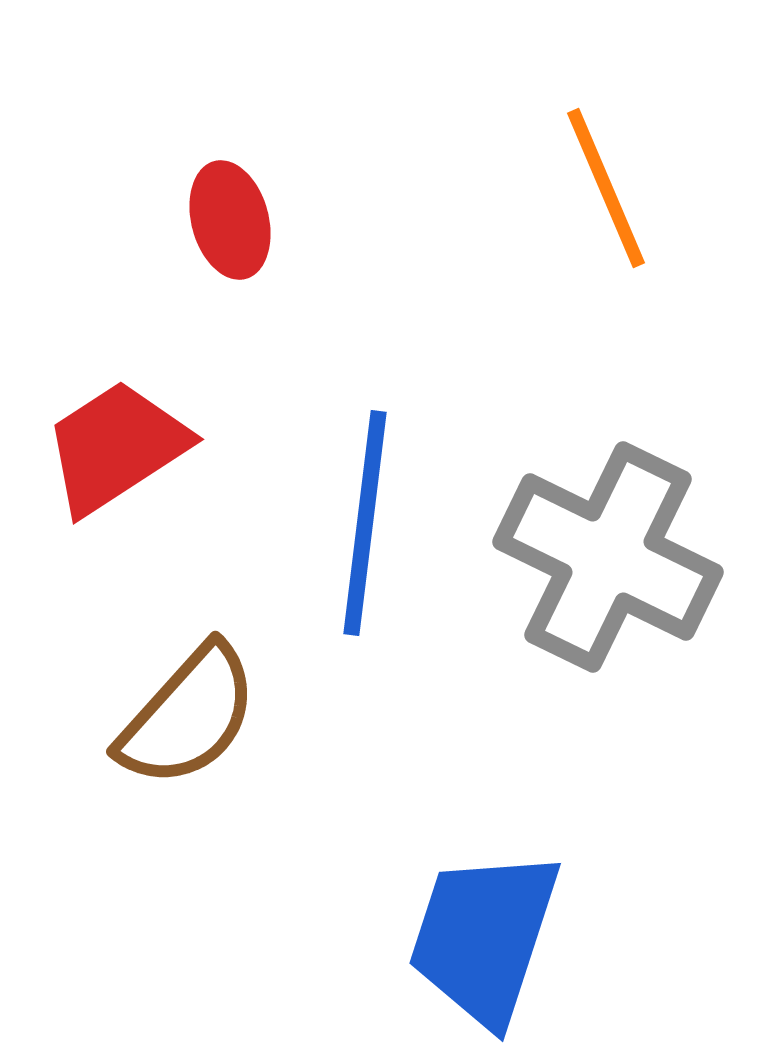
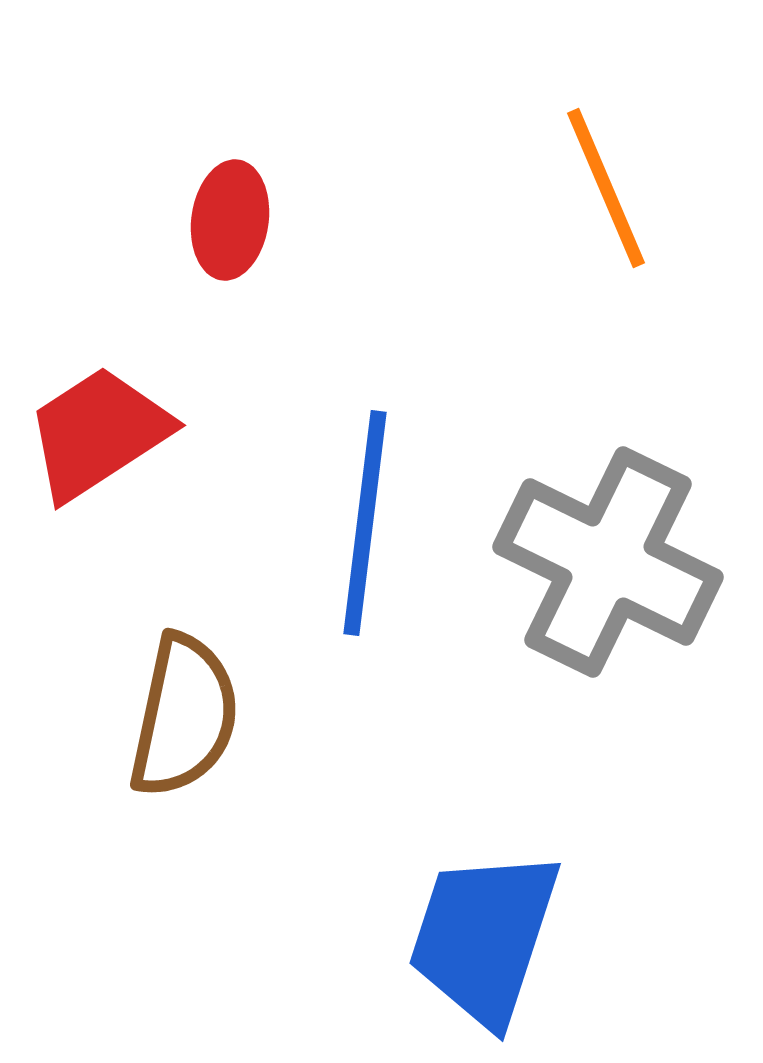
red ellipse: rotated 23 degrees clockwise
red trapezoid: moved 18 px left, 14 px up
gray cross: moved 5 px down
brown semicircle: moved 4 px left; rotated 30 degrees counterclockwise
